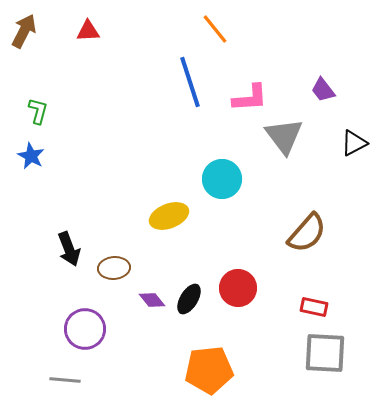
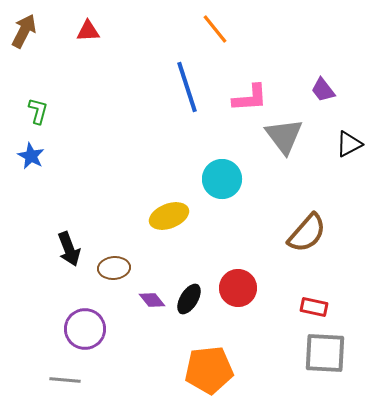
blue line: moved 3 px left, 5 px down
black triangle: moved 5 px left, 1 px down
